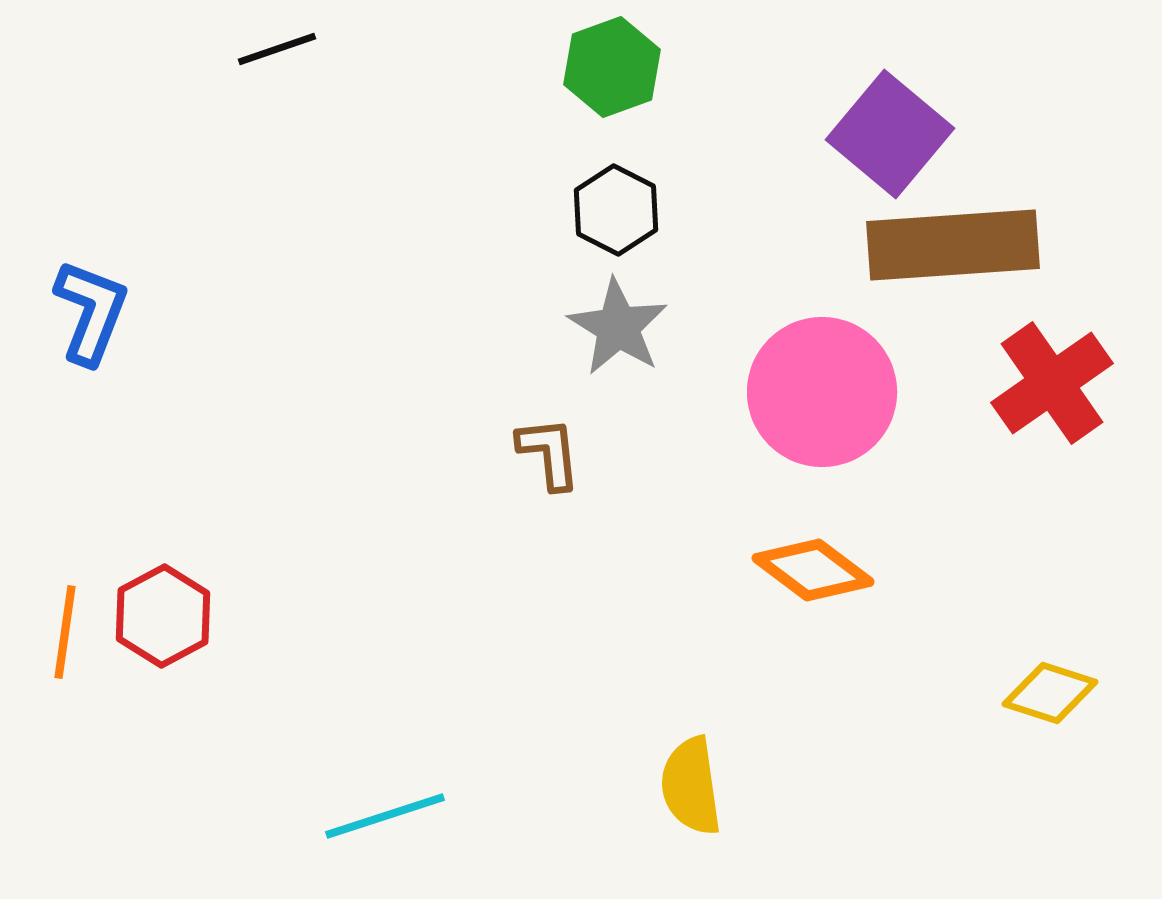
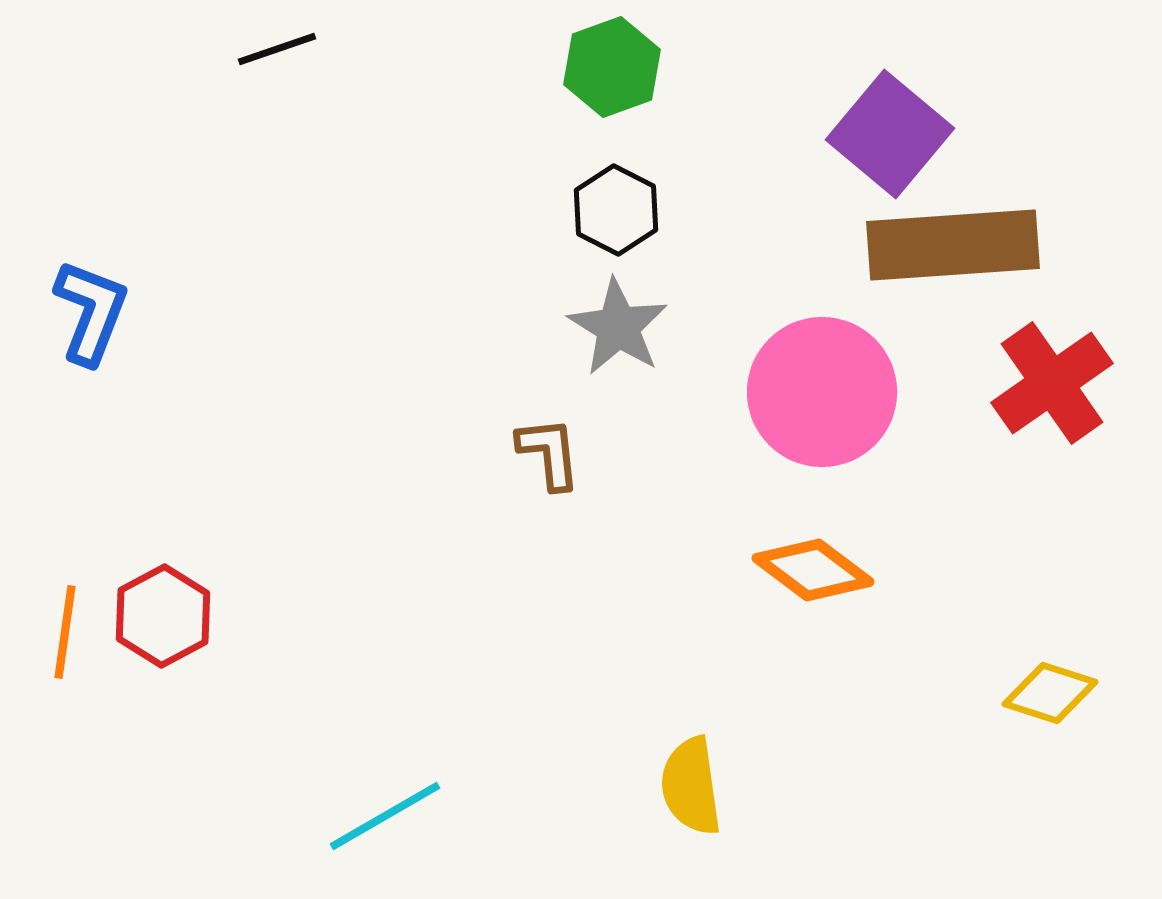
cyan line: rotated 12 degrees counterclockwise
